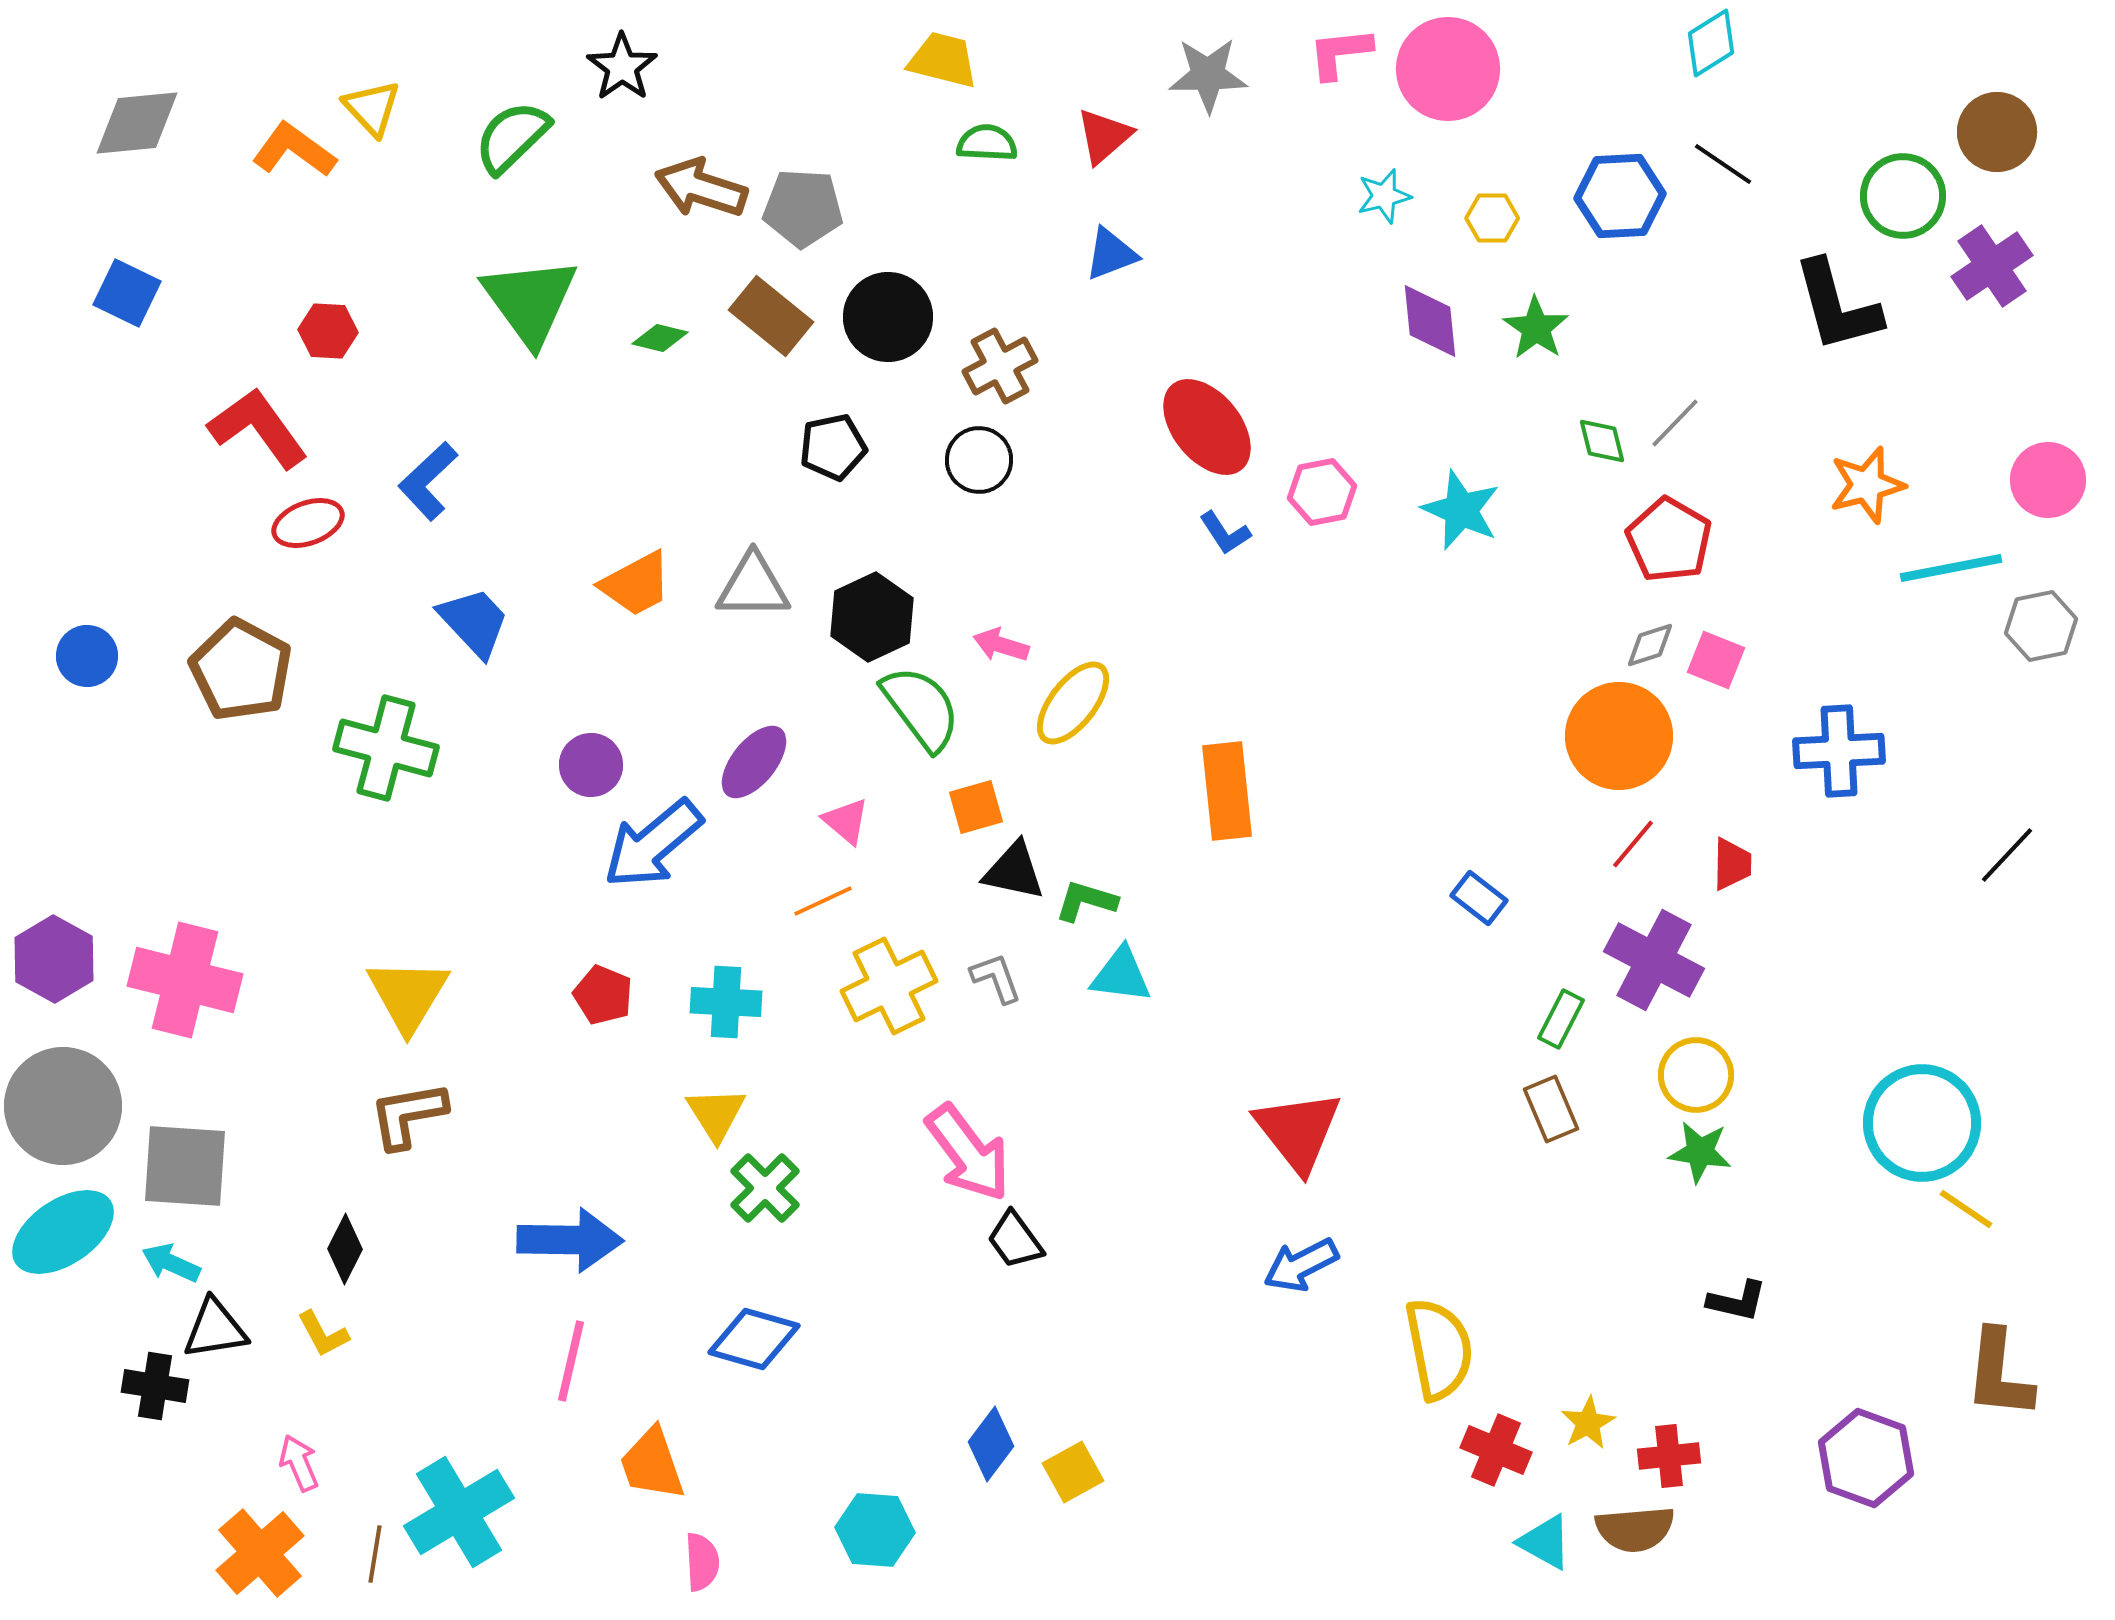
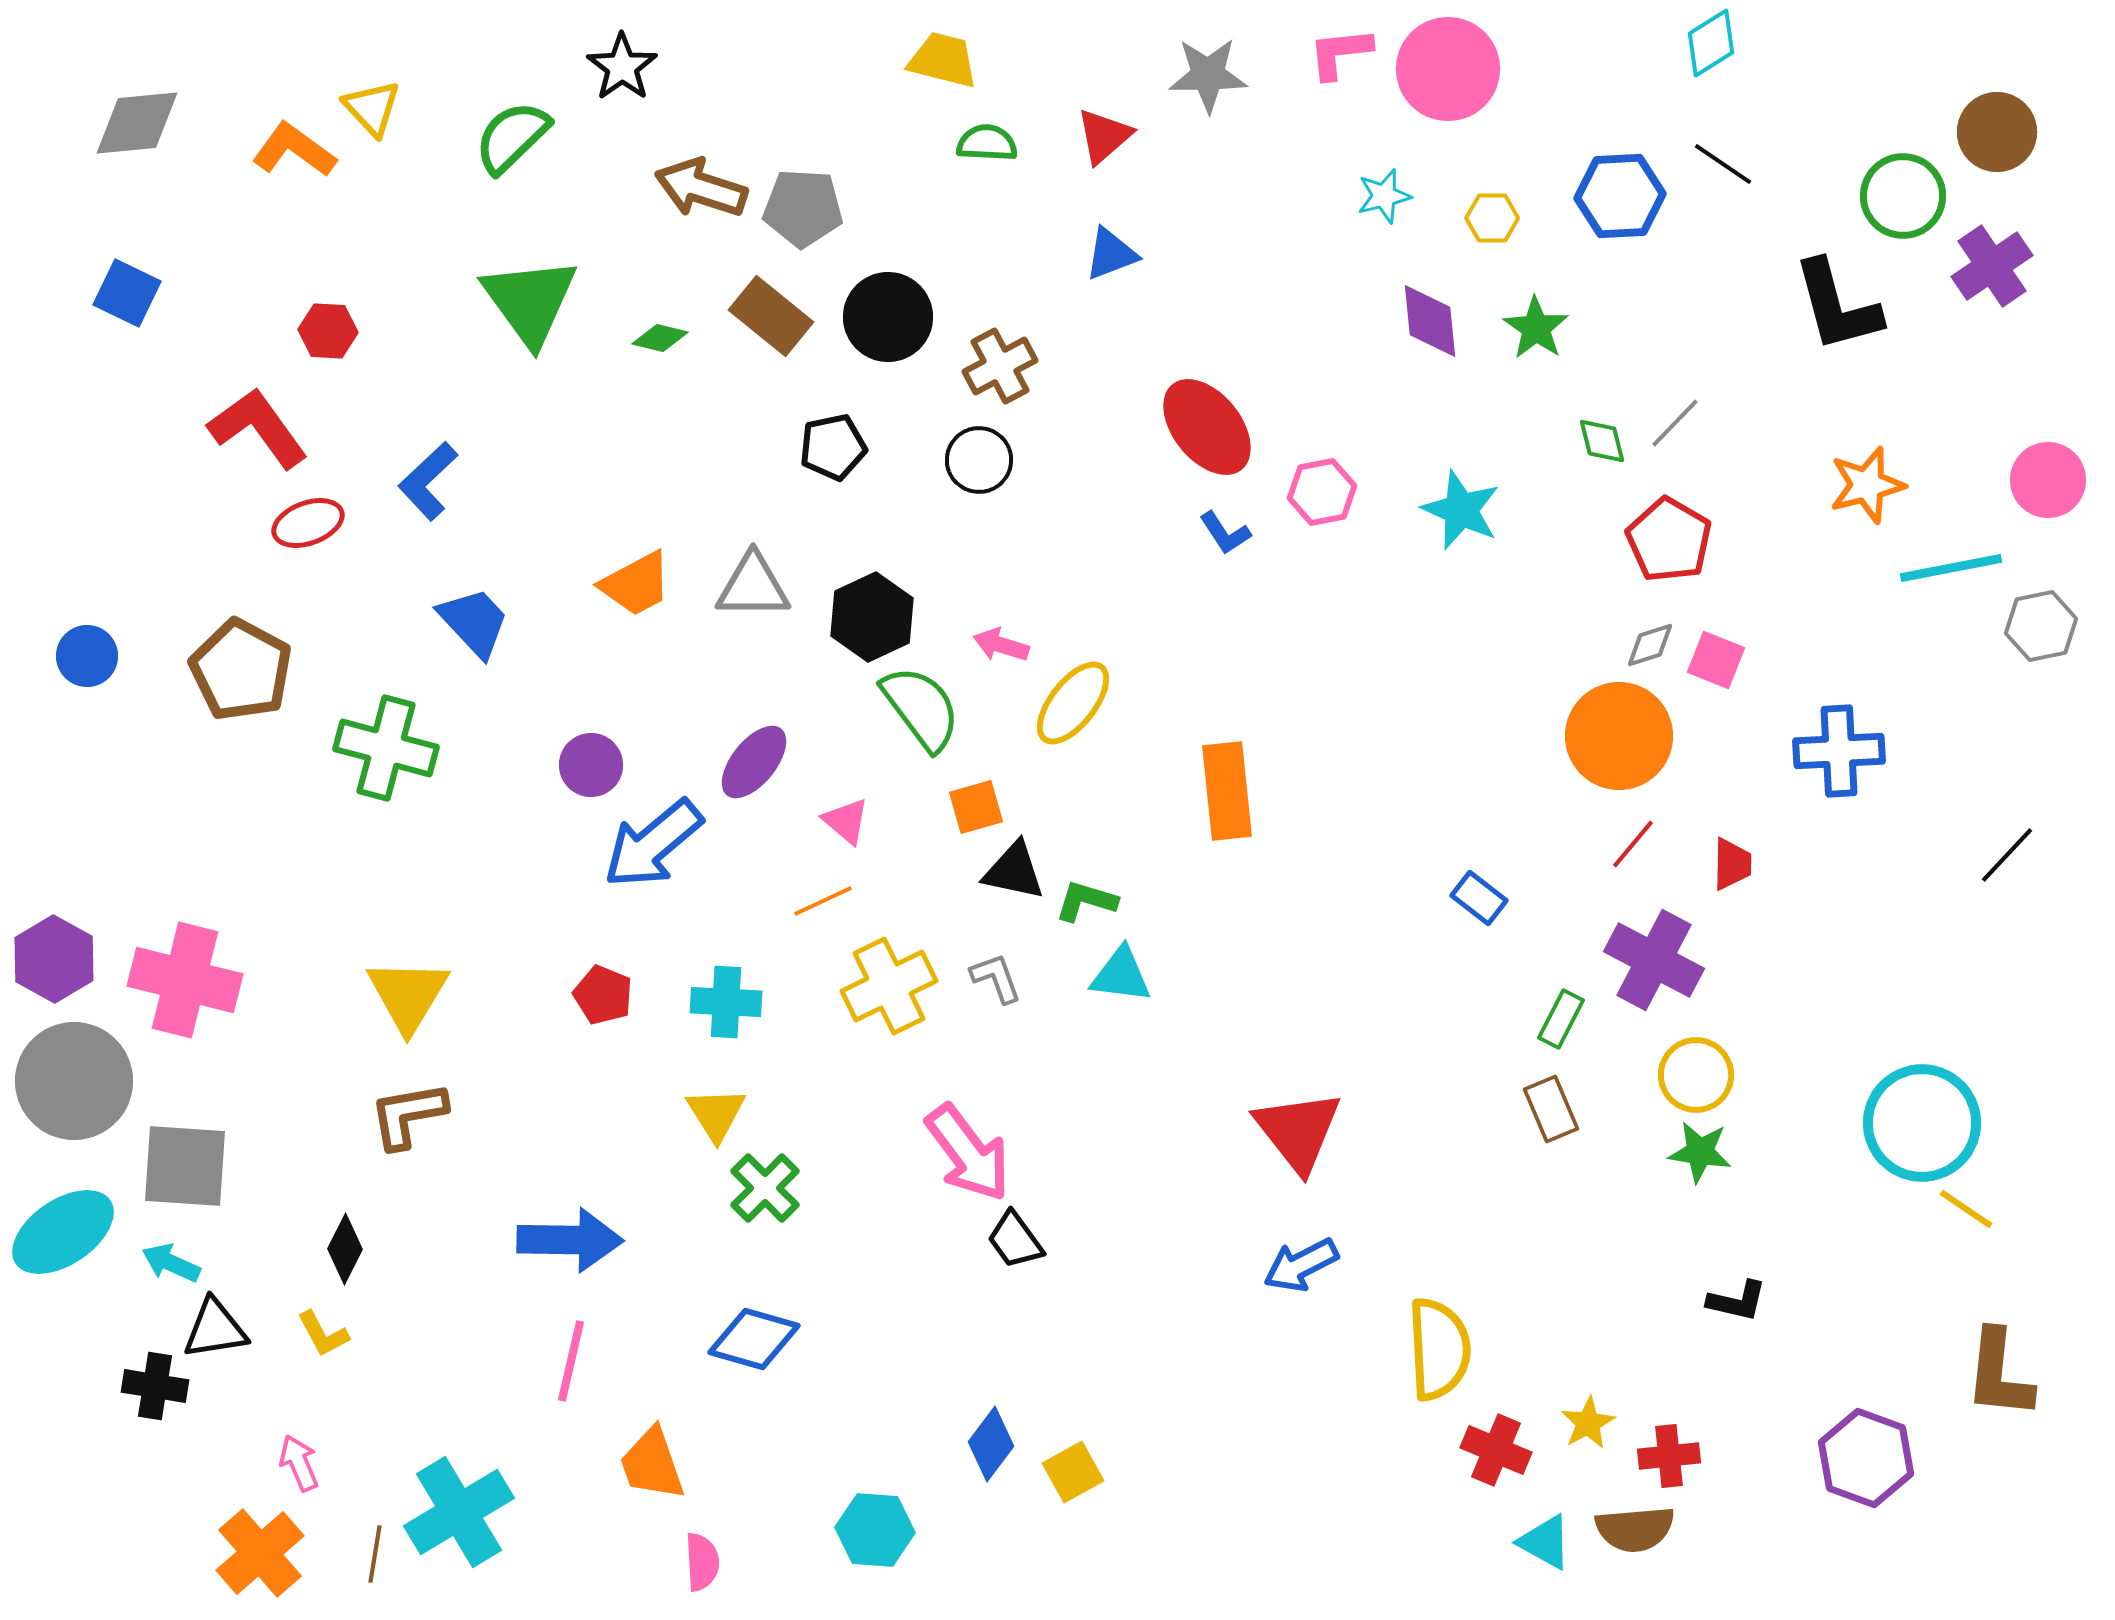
gray circle at (63, 1106): moved 11 px right, 25 px up
yellow semicircle at (1439, 1349): rotated 8 degrees clockwise
